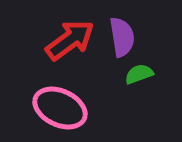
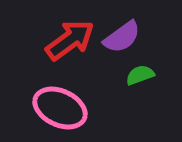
purple semicircle: rotated 63 degrees clockwise
green semicircle: moved 1 px right, 1 px down
